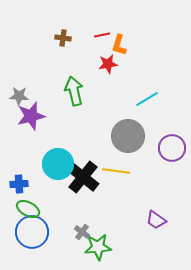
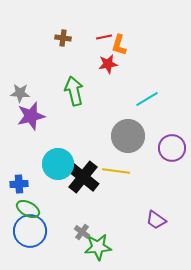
red line: moved 2 px right, 2 px down
gray star: moved 1 px right, 3 px up
blue circle: moved 2 px left, 1 px up
